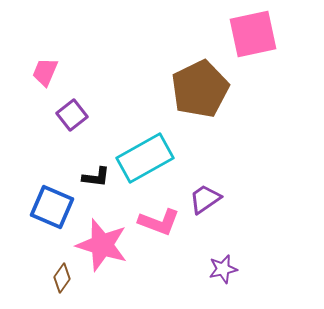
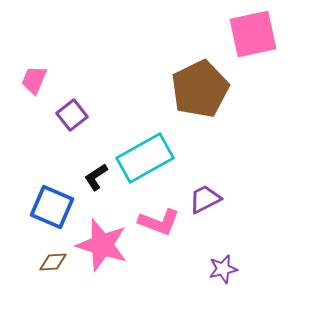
pink trapezoid: moved 11 px left, 8 px down
black L-shape: rotated 140 degrees clockwise
purple trapezoid: rotated 8 degrees clockwise
brown diamond: moved 9 px left, 16 px up; rotated 52 degrees clockwise
